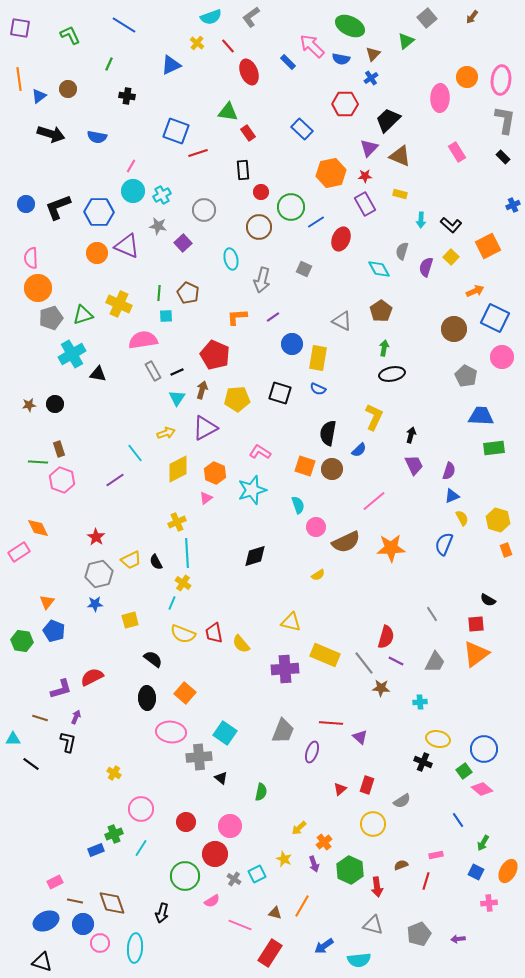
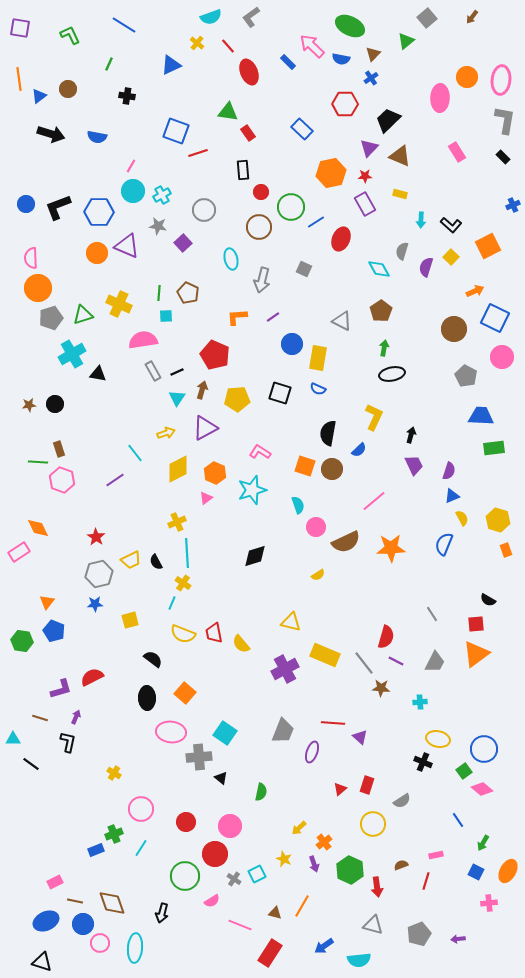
purple cross at (285, 669): rotated 24 degrees counterclockwise
red line at (331, 723): moved 2 px right
